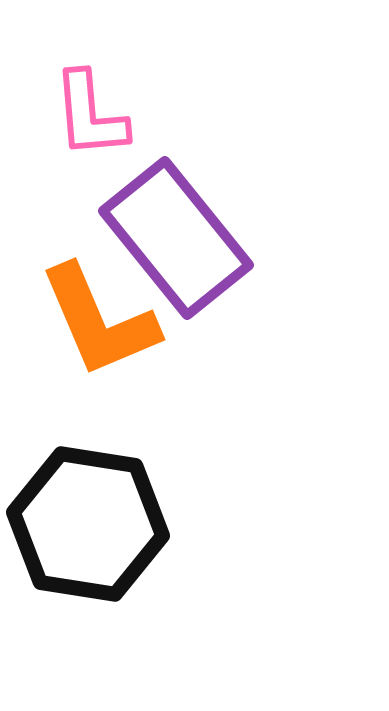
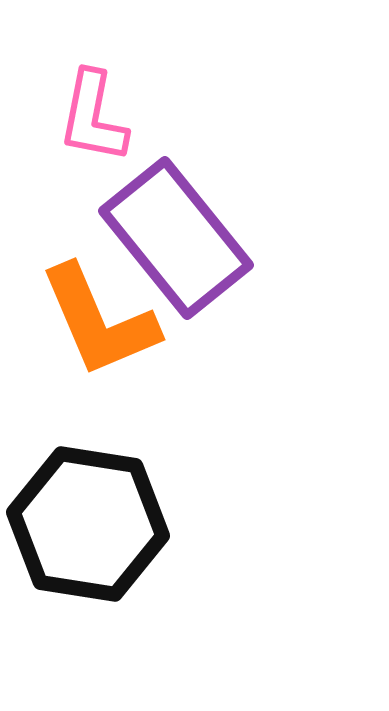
pink L-shape: moved 3 px right, 2 px down; rotated 16 degrees clockwise
